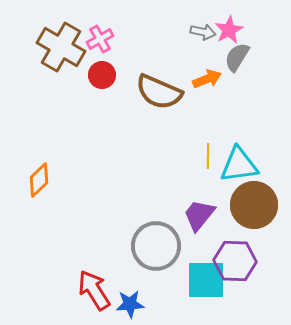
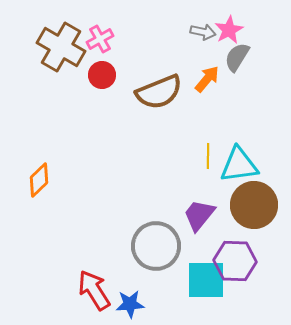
orange arrow: rotated 28 degrees counterclockwise
brown semicircle: rotated 45 degrees counterclockwise
